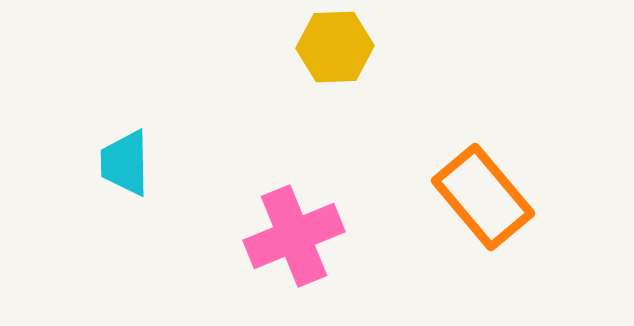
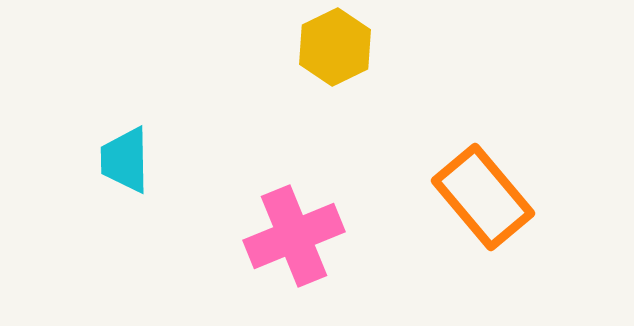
yellow hexagon: rotated 24 degrees counterclockwise
cyan trapezoid: moved 3 px up
